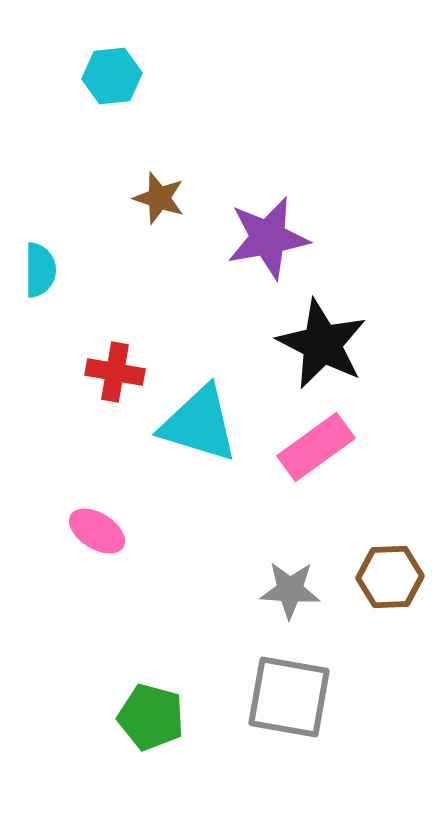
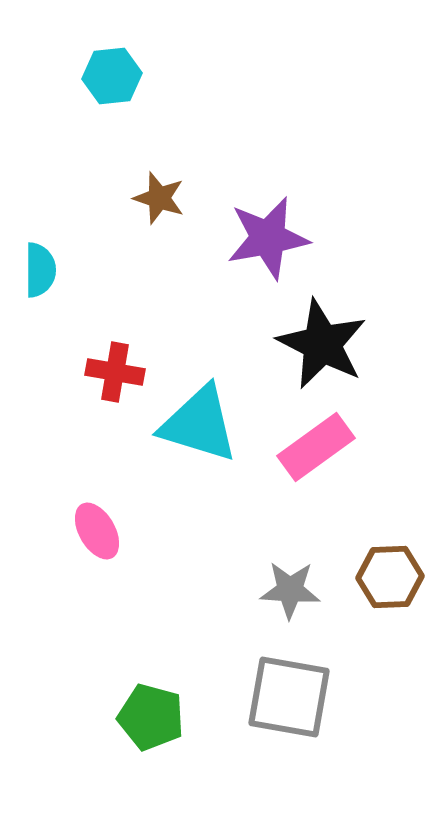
pink ellipse: rotated 28 degrees clockwise
